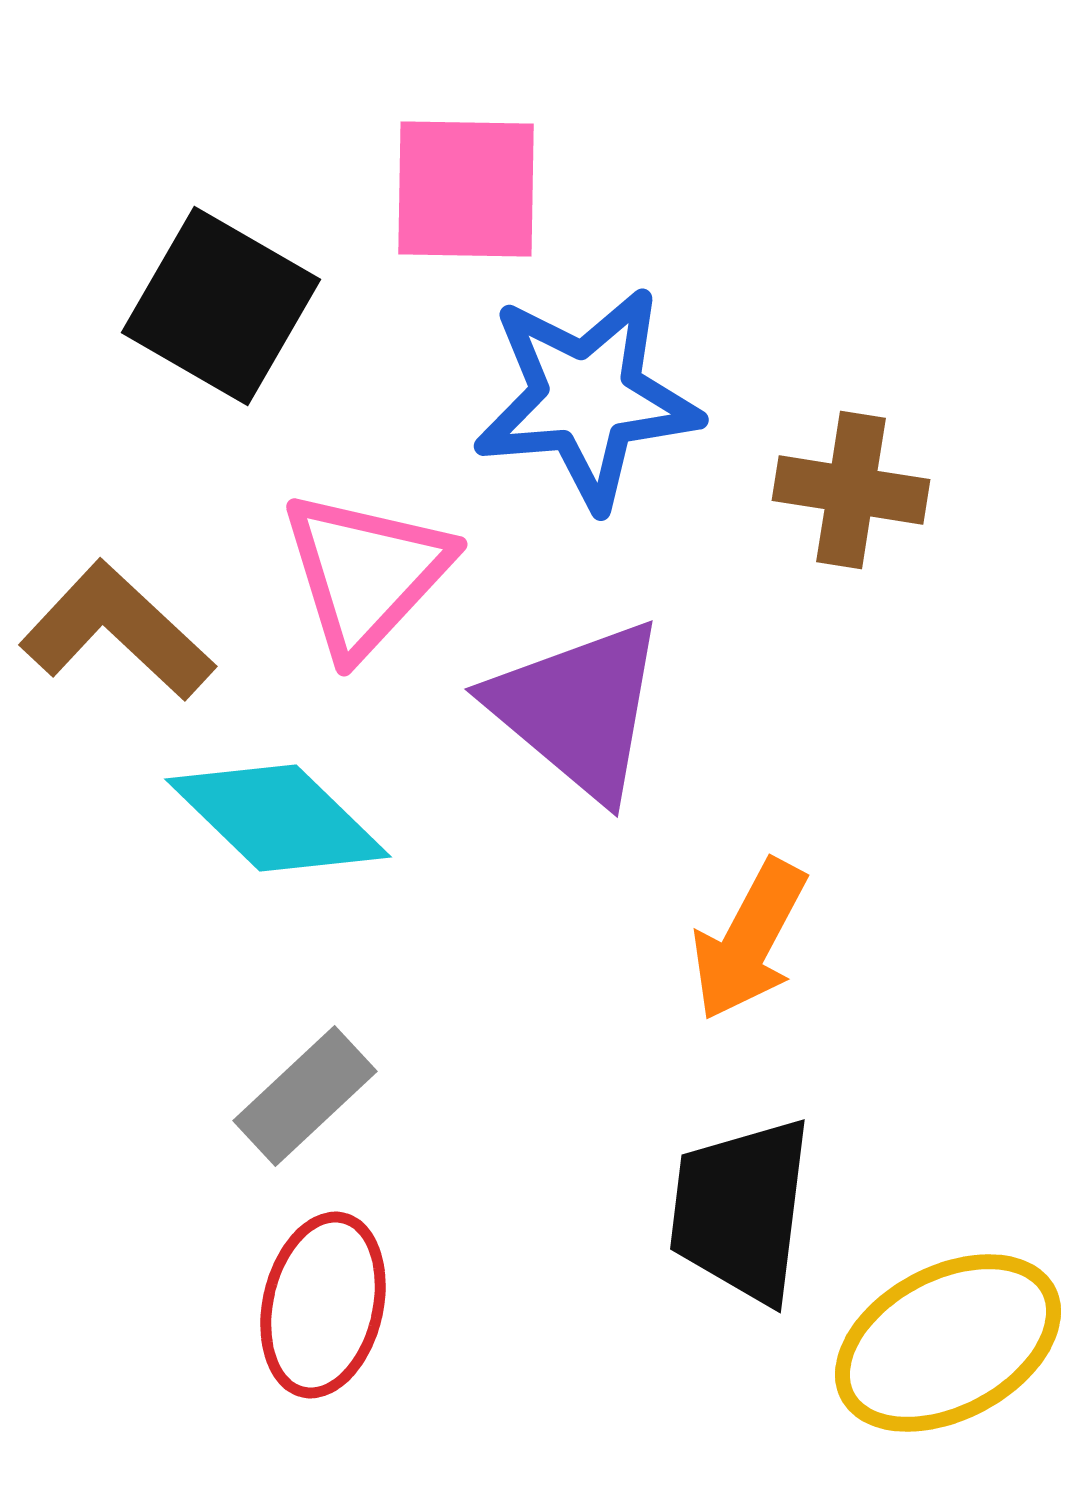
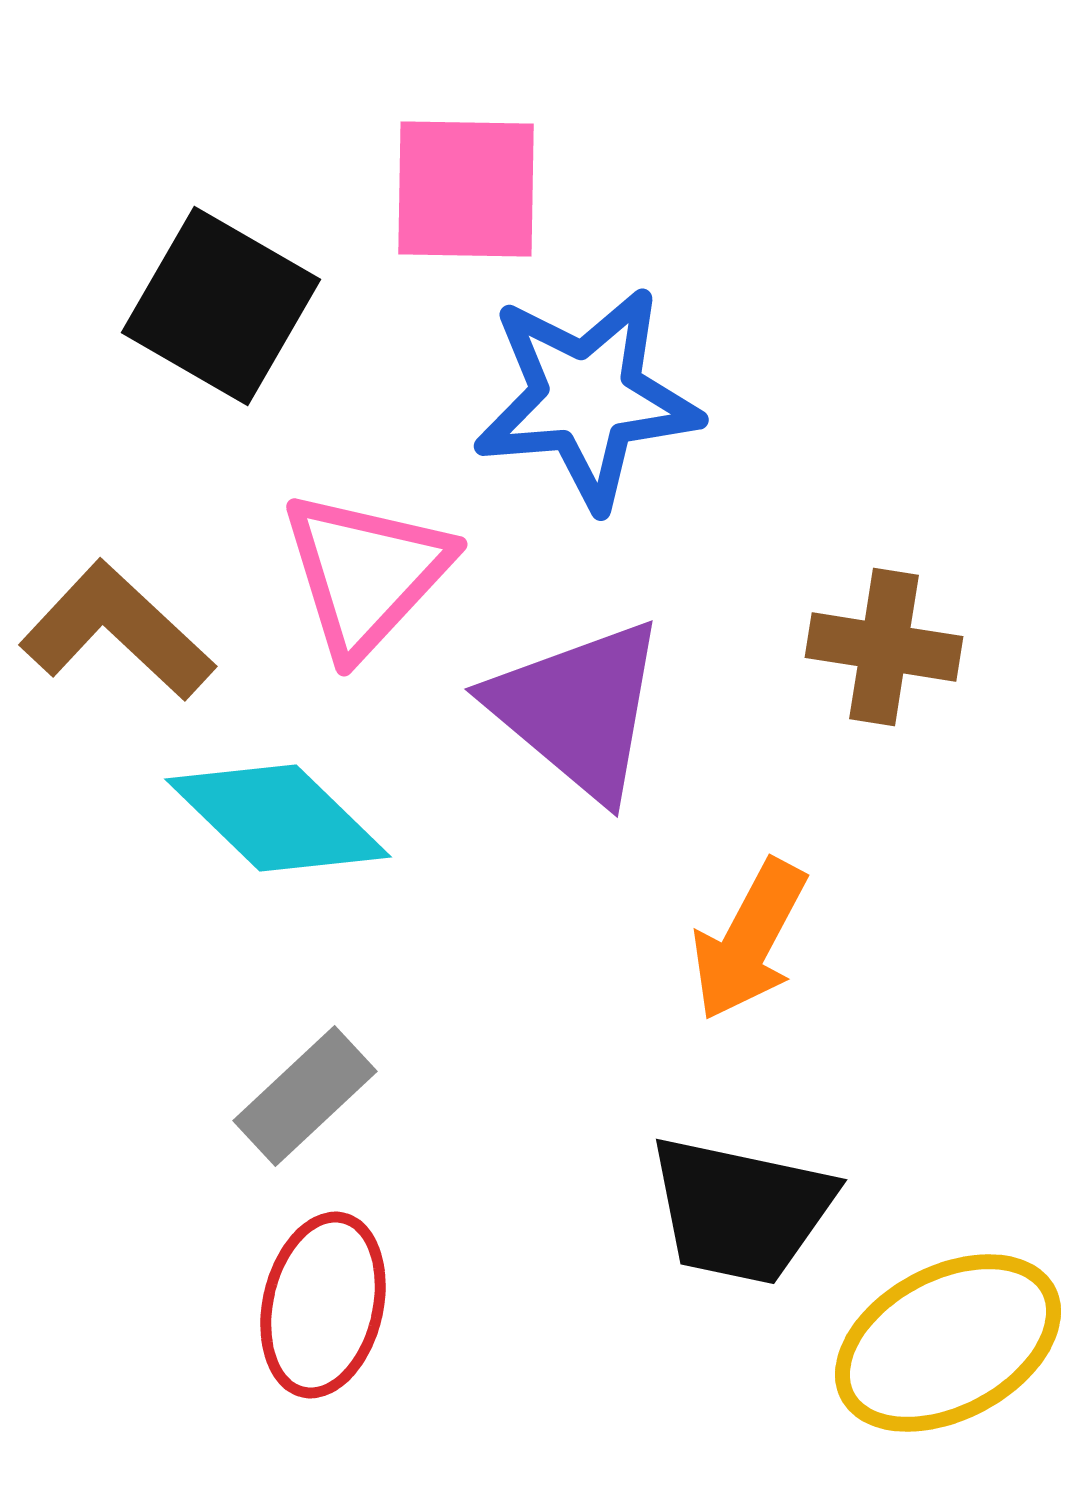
brown cross: moved 33 px right, 157 px down
black trapezoid: rotated 85 degrees counterclockwise
